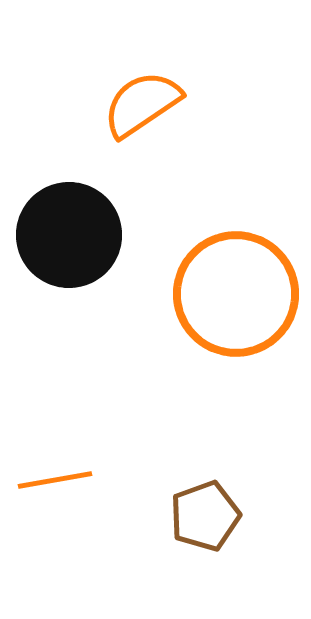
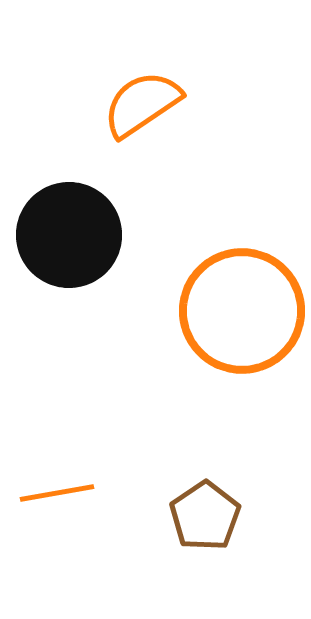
orange circle: moved 6 px right, 17 px down
orange line: moved 2 px right, 13 px down
brown pentagon: rotated 14 degrees counterclockwise
